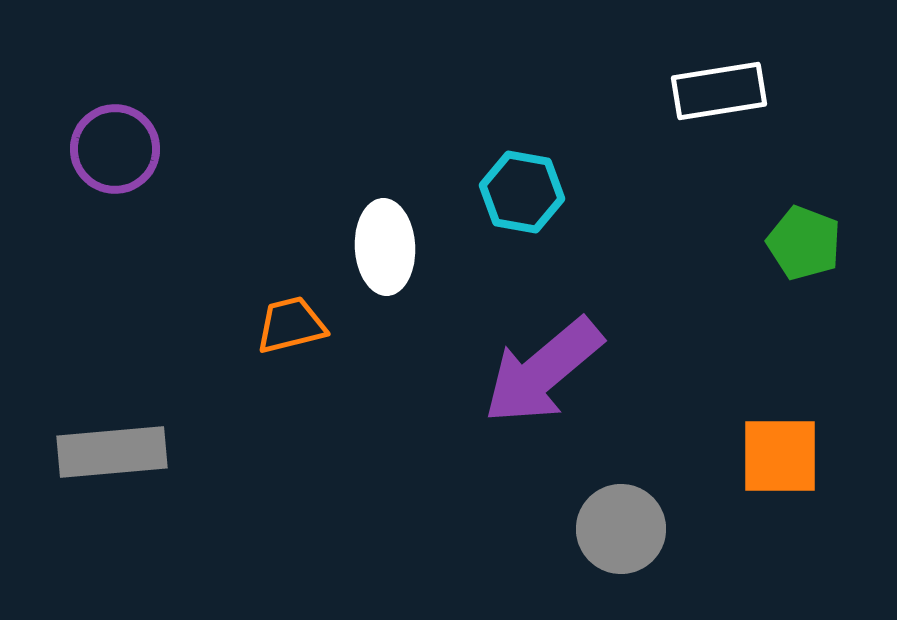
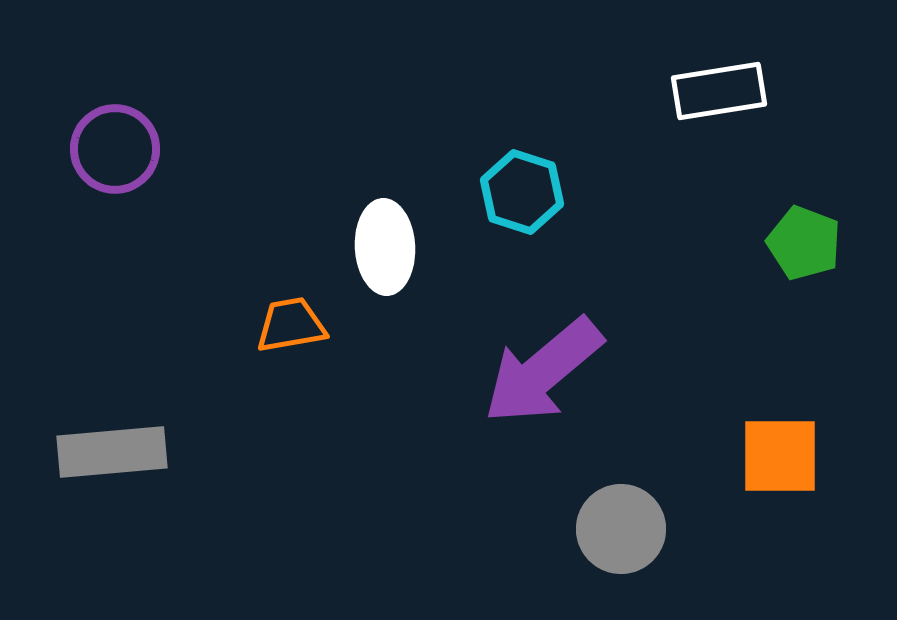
cyan hexagon: rotated 8 degrees clockwise
orange trapezoid: rotated 4 degrees clockwise
